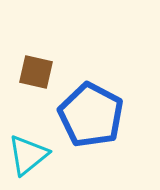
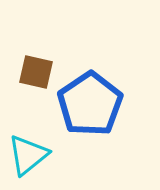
blue pentagon: moved 1 px left, 11 px up; rotated 10 degrees clockwise
